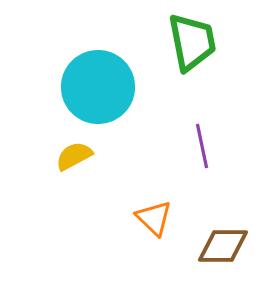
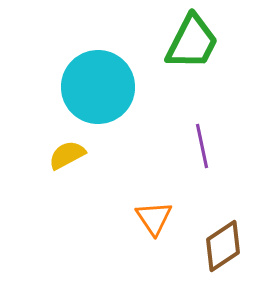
green trapezoid: rotated 38 degrees clockwise
yellow semicircle: moved 7 px left, 1 px up
orange triangle: rotated 12 degrees clockwise
brown diamond: rotated 34 degrees counterclockwise
